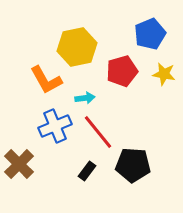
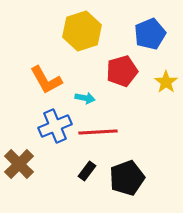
yellow hexagon: moved 5 px right, 16 px up; rotated 6 degrees counterclockwise
yellow star: moved 2 px right, 8 px down; rotated 25 degrees clockwise
cyan arrow: rotated 18 degrees clockwise
red line: rotated 54 degrees counterclockwise
black pentagon: moved 6 px left, 13 px down; rotated 24 degrees counterclockwise
